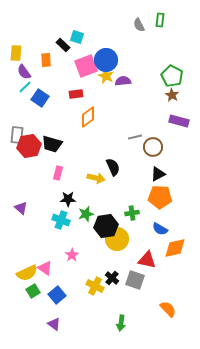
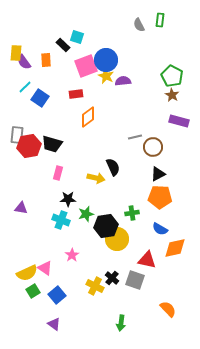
purple semicircle at (24, 72): moved 10 px up
purple triangle at (21, 208): rotated 32 degrees counterclockwise
